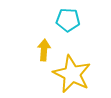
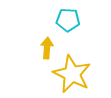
yellow arrow: moved 3 px right, 2 px up
